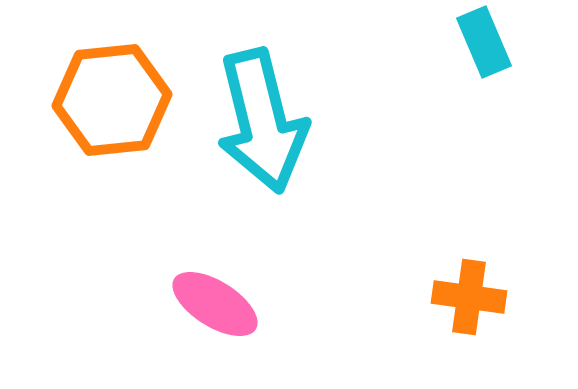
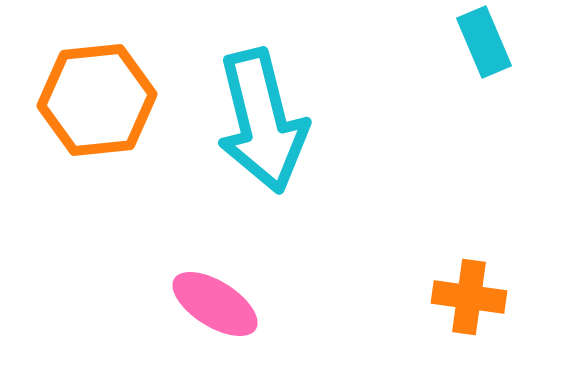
orange hexagon: moved 15 px left
